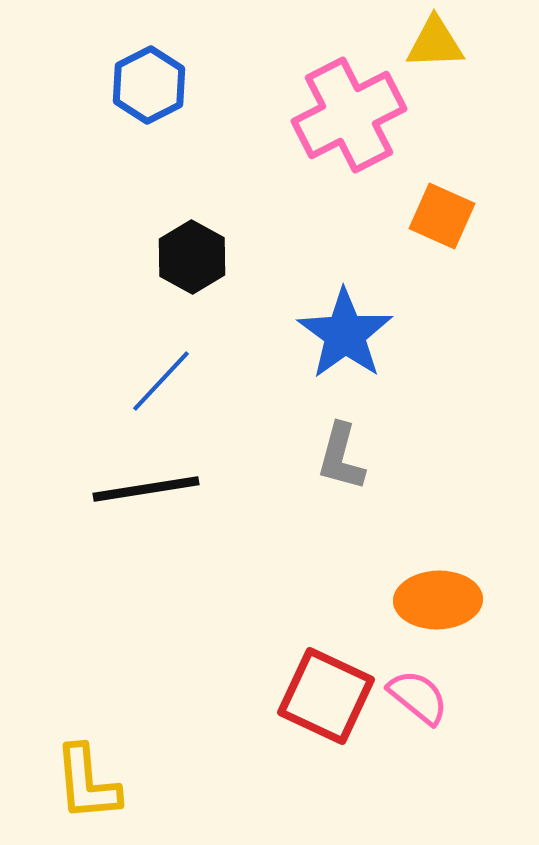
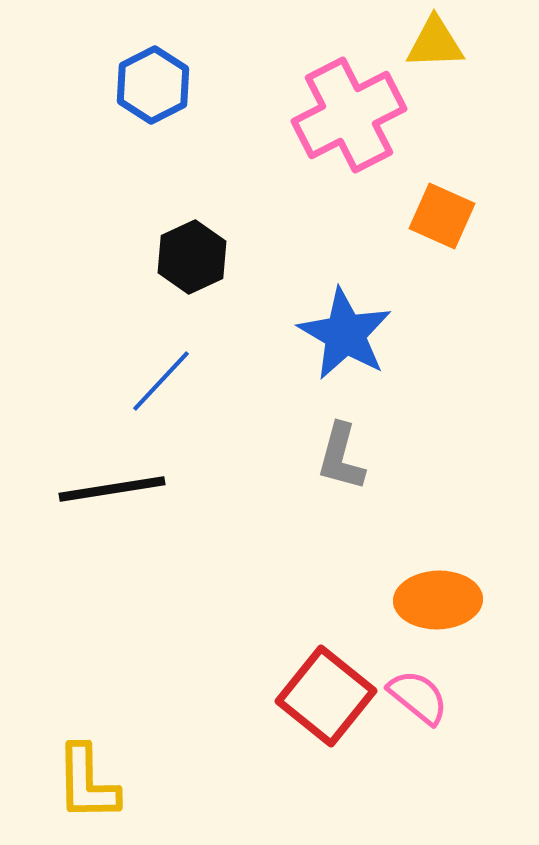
blue hexagon: moved 4 px right
black hexagon: rotated 6 degrees clockwise
blue star: rotated 6 degrees counterclockwise
black line: moved 34 px left
red square: rotated 14 degrees clockwise
yellow L-shape: rotated 4 degrees clockwise
